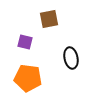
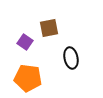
brown square: moved 9 px down
purple square: rotated 21 degrees clockwise
